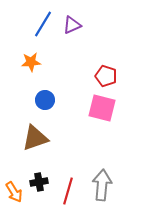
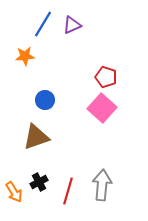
orange star: moved 6 px left, 6 px up
red pentagon: moved 1 px down
pink square: rotated 28 degrees clockwise
brown triangle: moved 1 px right, 1 px up
black cross: rotated 18 degrees counterclockwise
